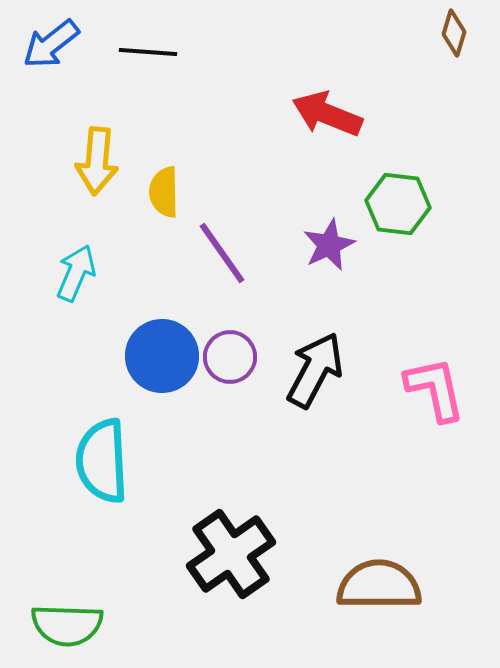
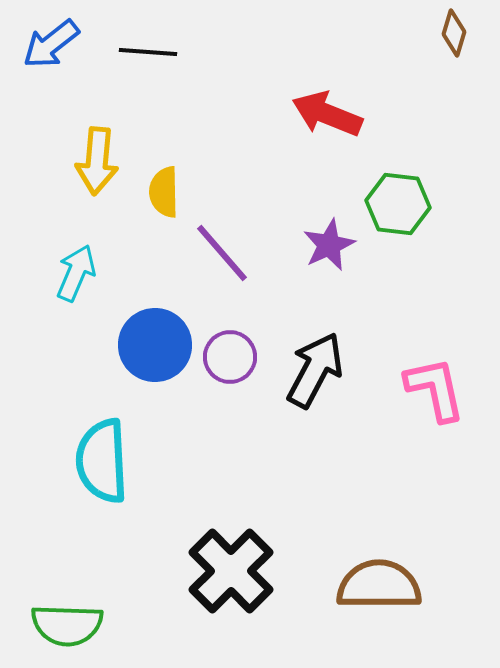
purple line: rotated 6 degrees counterclockwise
blue circle: moved 7 px left, 11 px up
black cross: moved 17 px down; rotated 10 degrees counterclockwise
